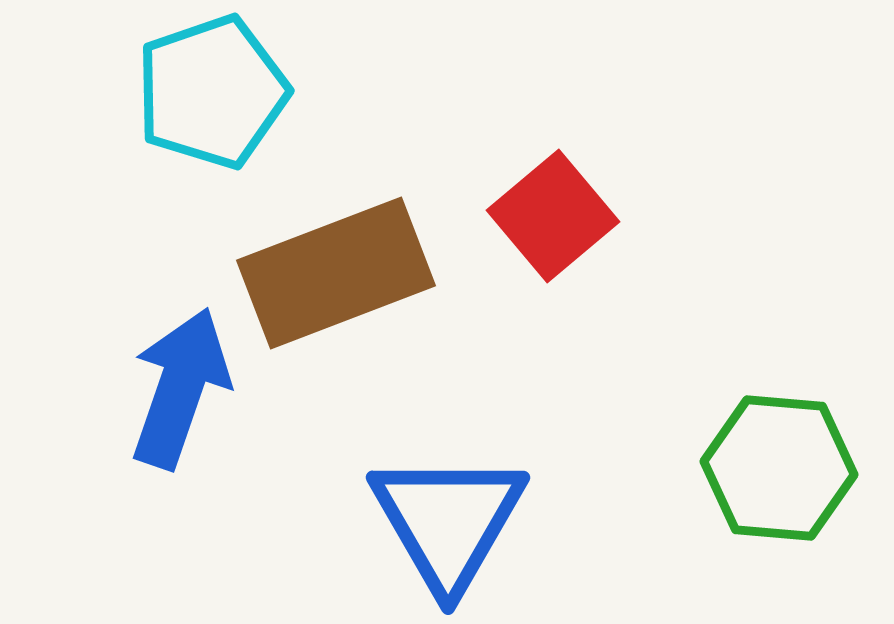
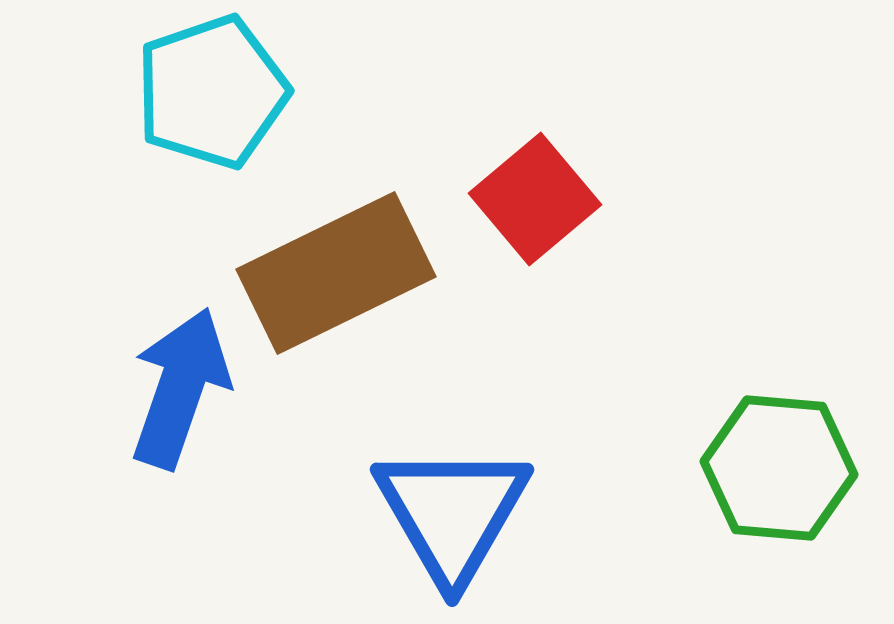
red square: moved 18 px left, 17 px up
brown rectangle: rotated 5 degrees counterclockwise
blue triangle: moved 4 px right, 8 px up
